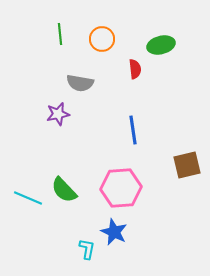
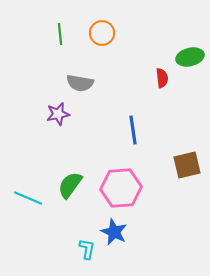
orange circle: moved 6 px up
green ellipse: moved 29 px right, 12 px down
red semicircle: moved 27 px right, 9 px down
green semicircle: moved 6 px right, 5 px up; rotated 80 degrees clockwise
